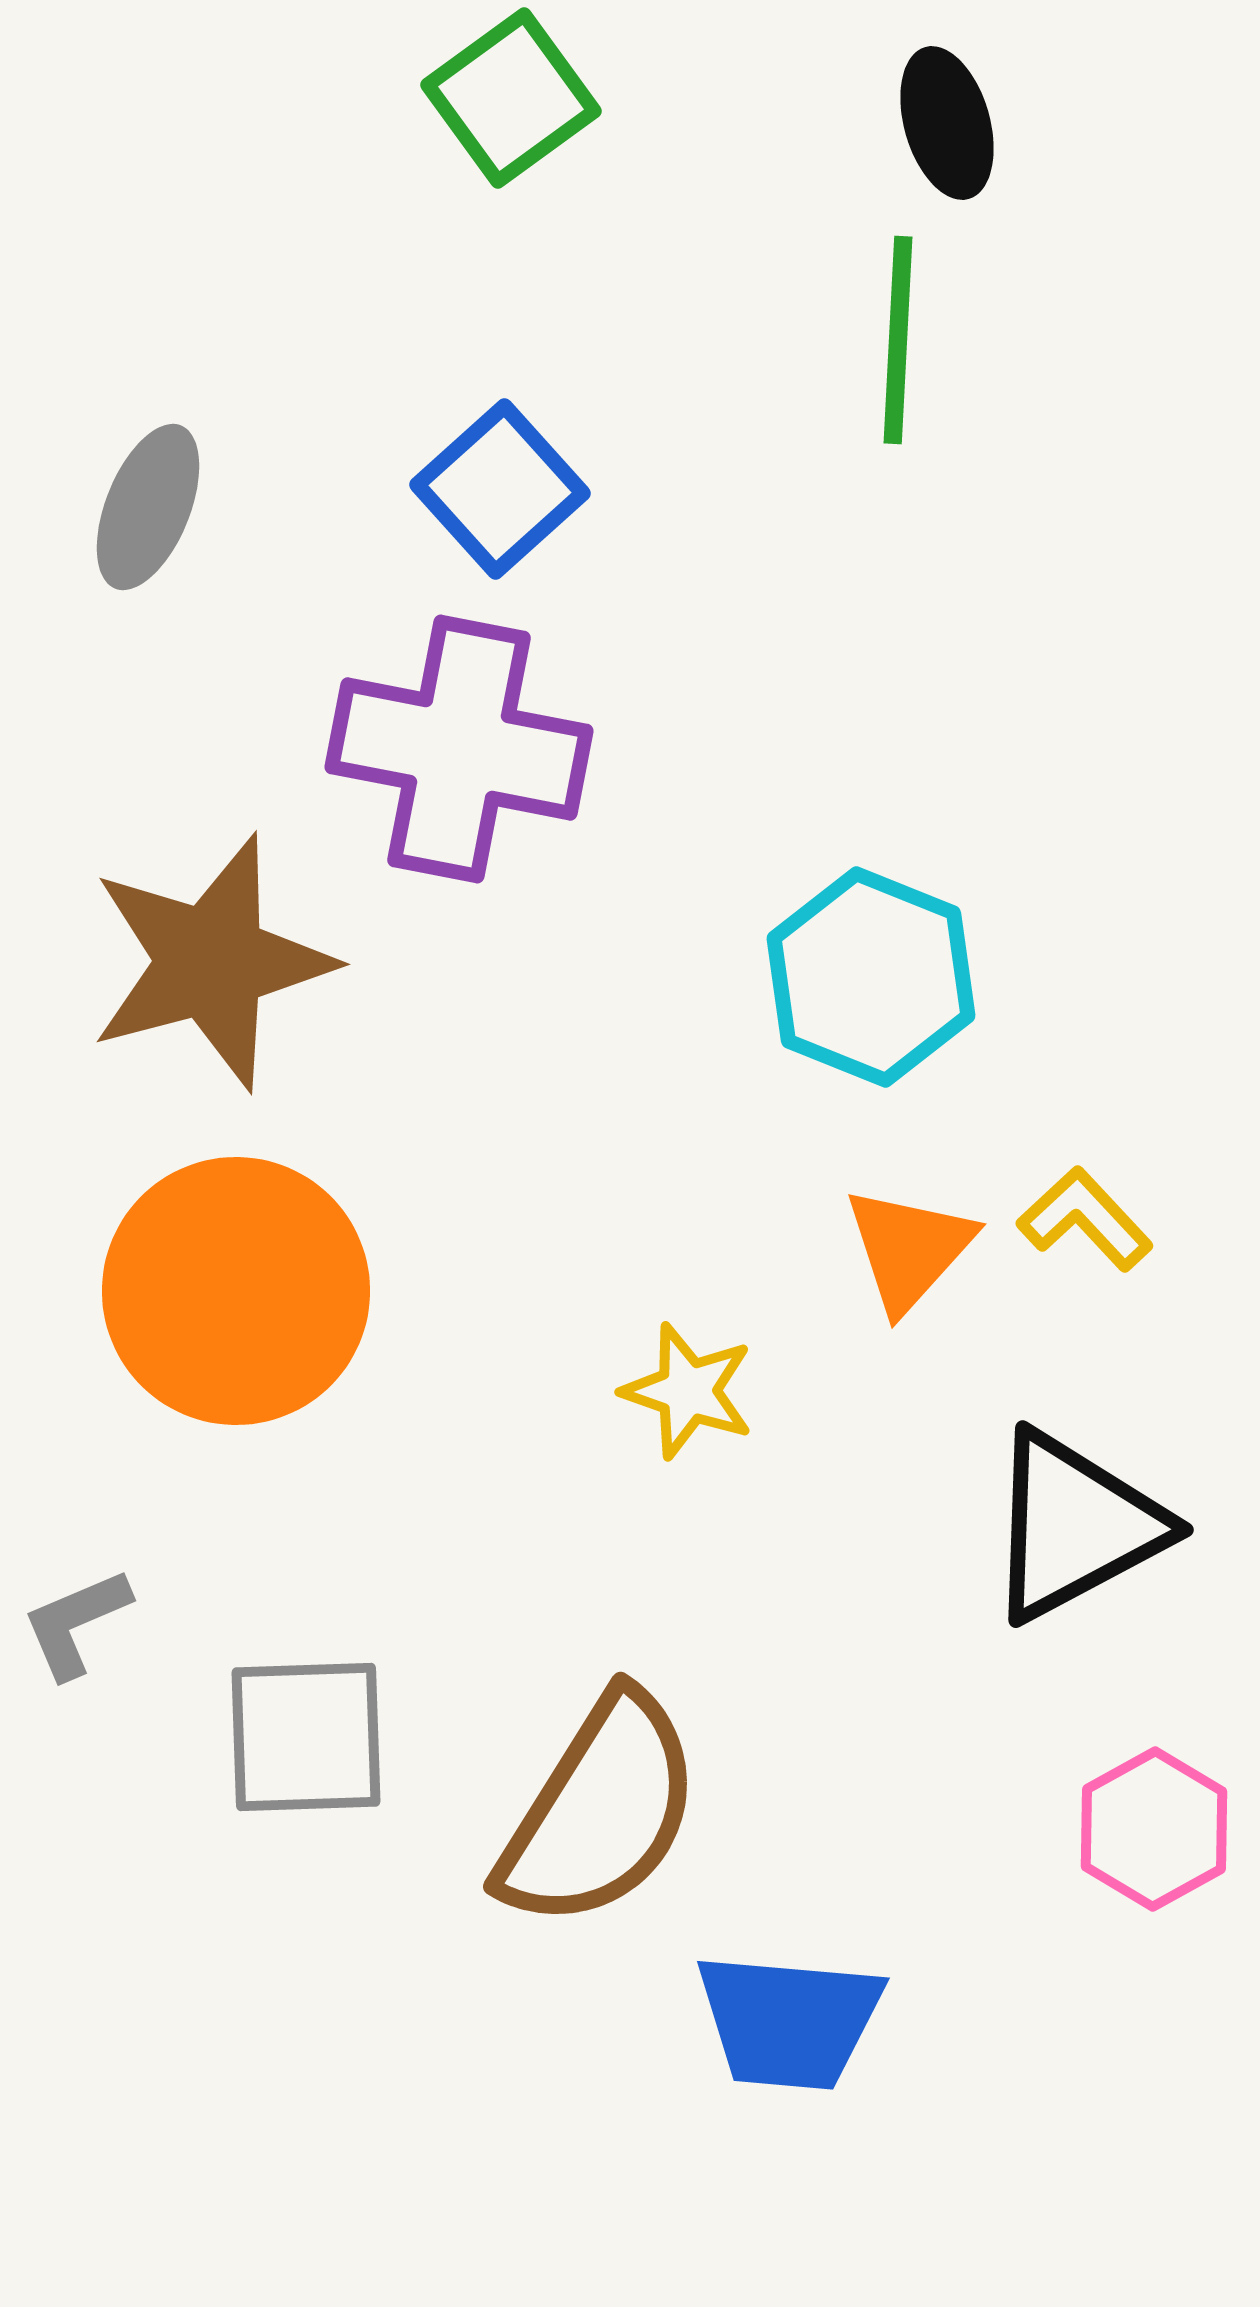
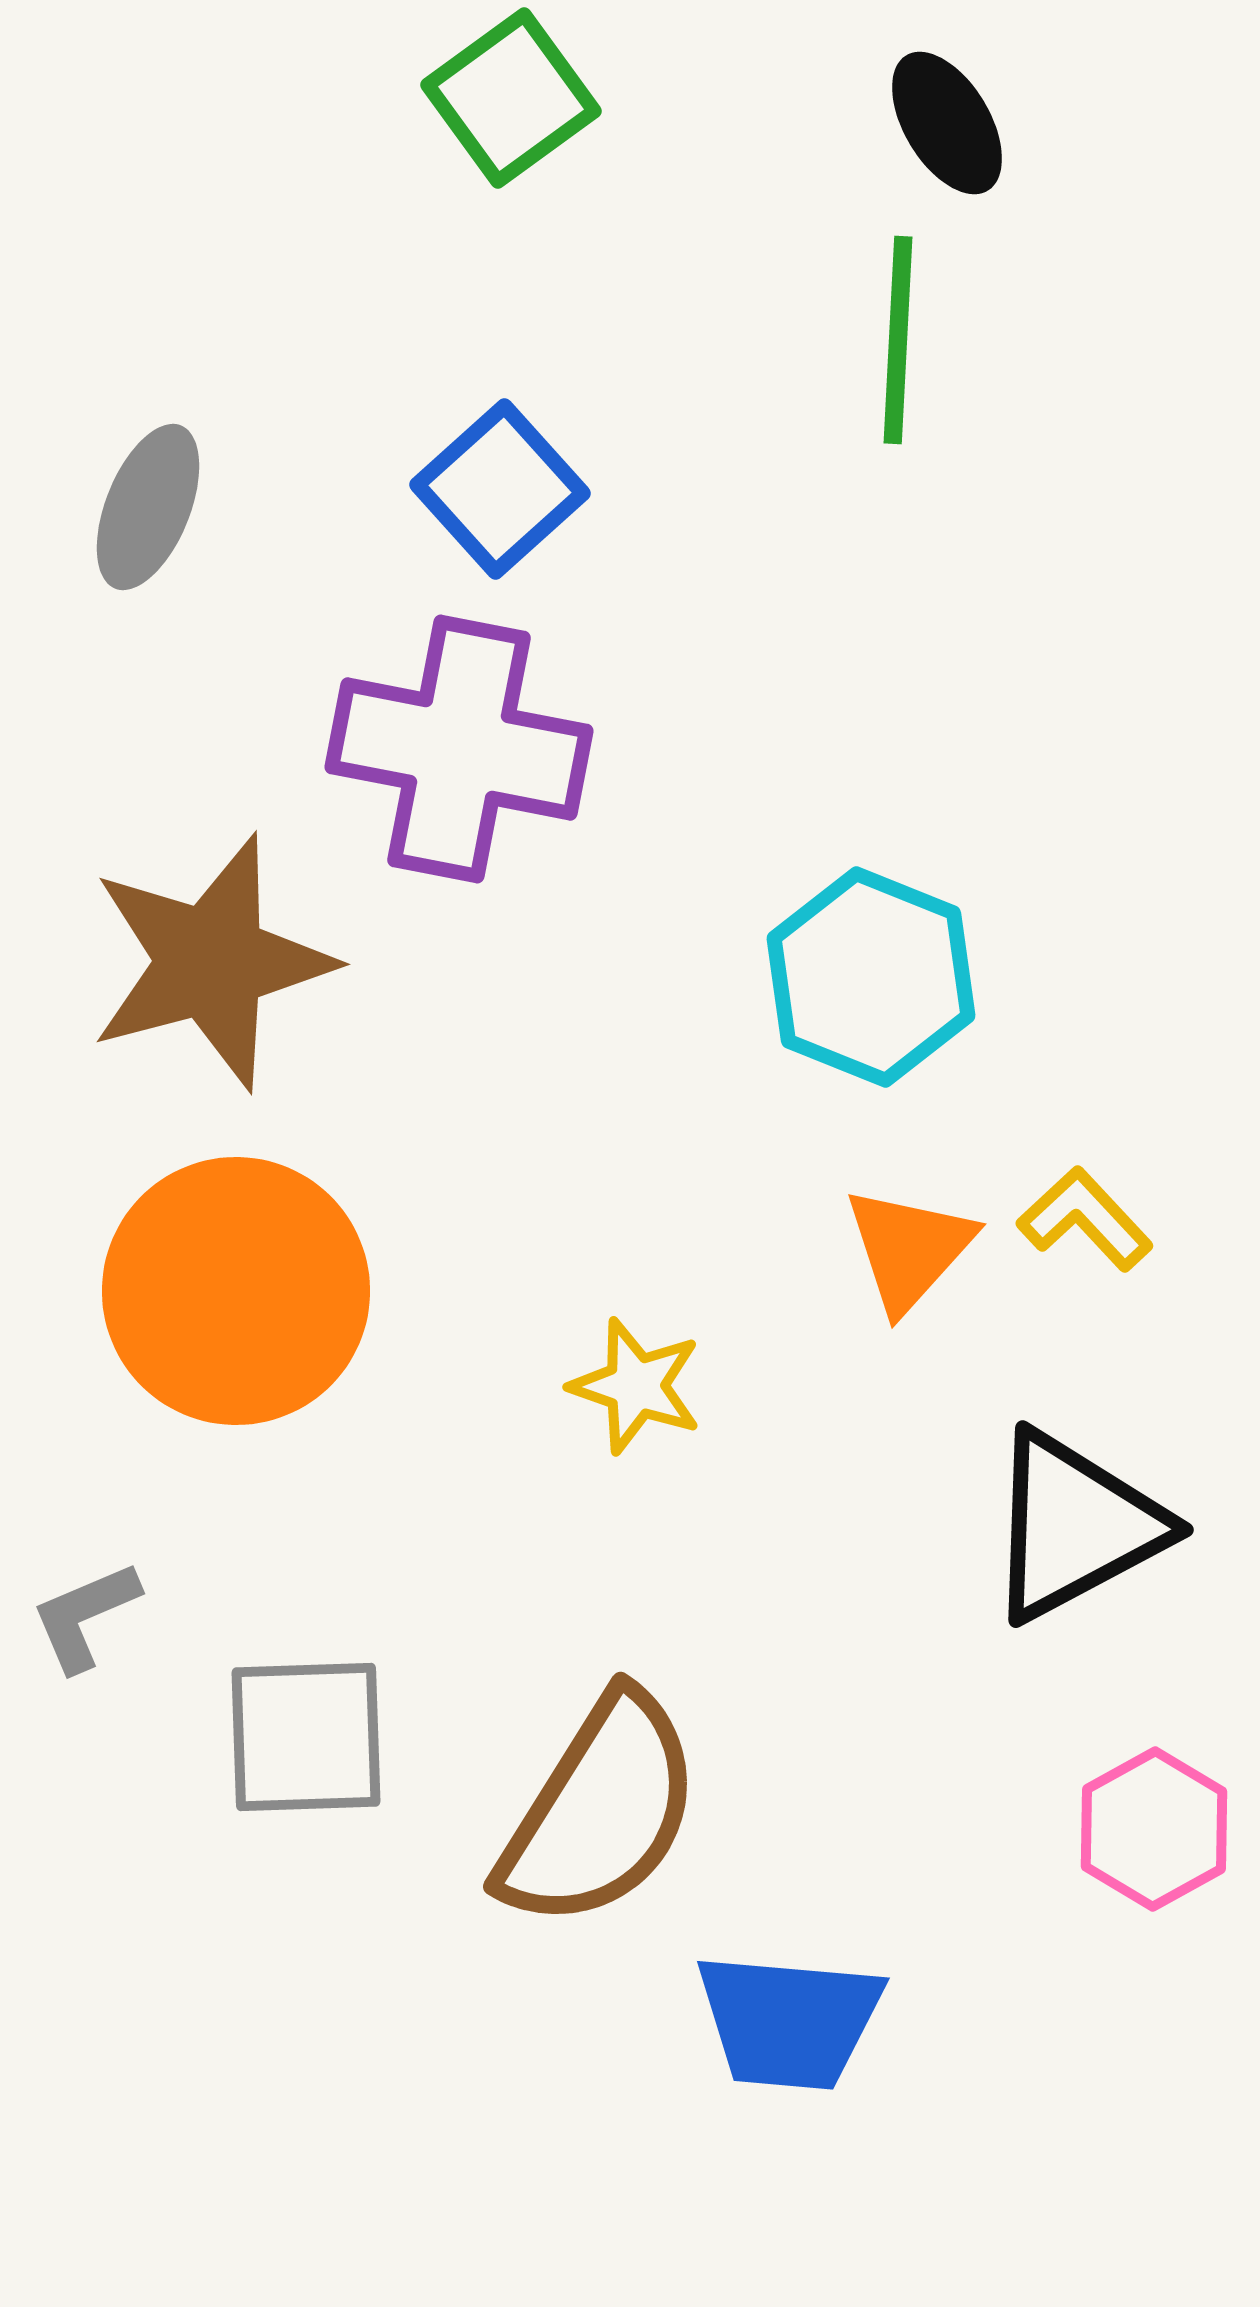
black ellipse: rotated 15 degrees counterclockwise
yellow star: moved 52 px left, 5 px up
gray L-shape: moved 9 px right, 7 px up
